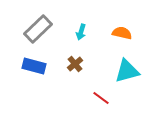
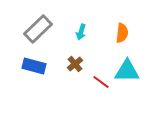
orange semicircle: rotated 84 degrees clockwise
cyan triangle: rotated 16 degrees clockwise
red line: moved 16 px up
